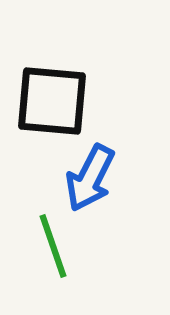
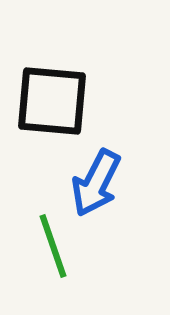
blue arrow: moved 6 px right, 5 px down
